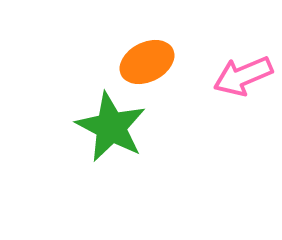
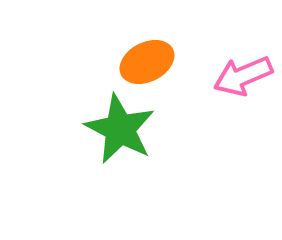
green star: moved 9 px right, 2 px down
